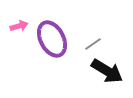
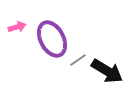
pink arrow: moved 2 px left, 1 px down
gray line: moved 15 px left, 16 px down
